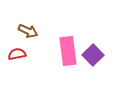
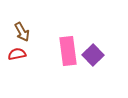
brown arrow: moved 6 px left, 1 px down; rotated 36 degrees clockwise
